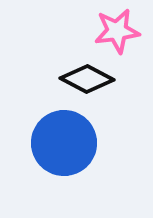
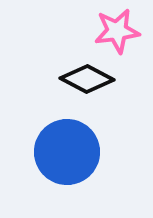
blue circle: moved 3 px right, 9 px down
